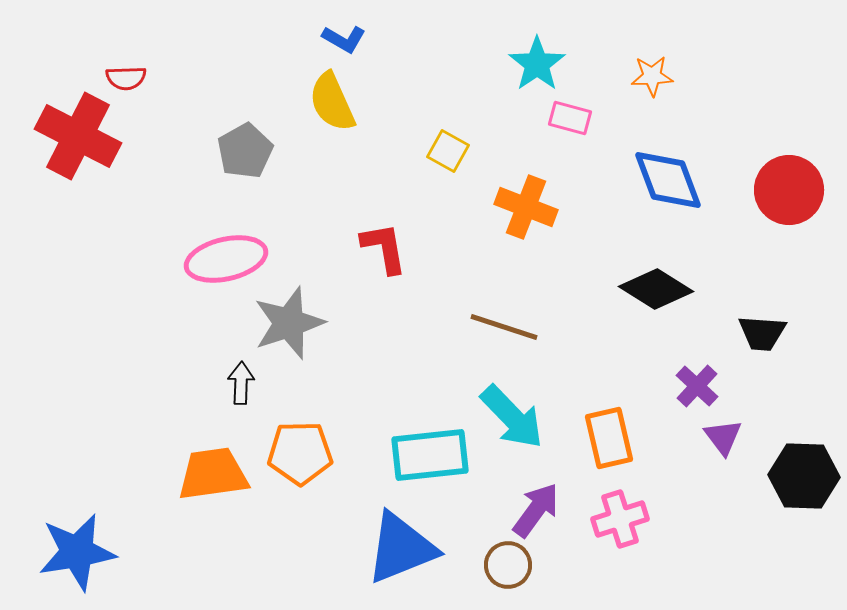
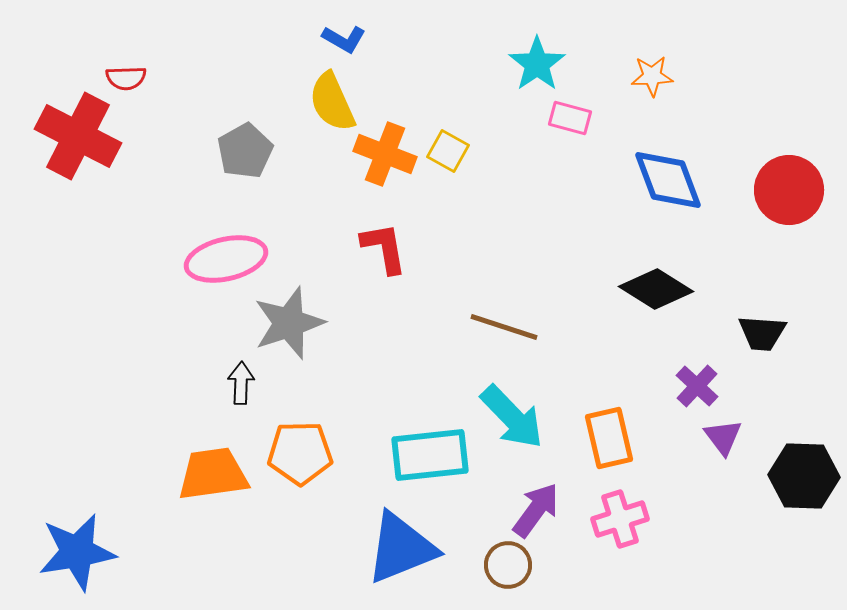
orange cross: moved 141 px left, 53 px up
